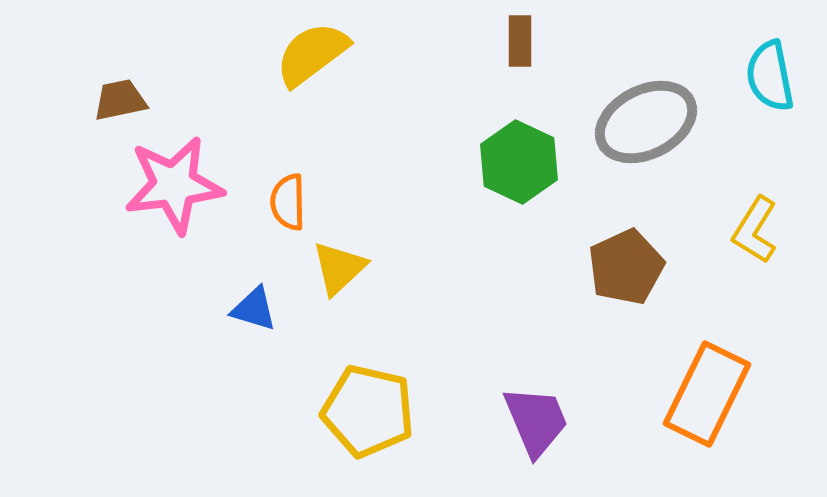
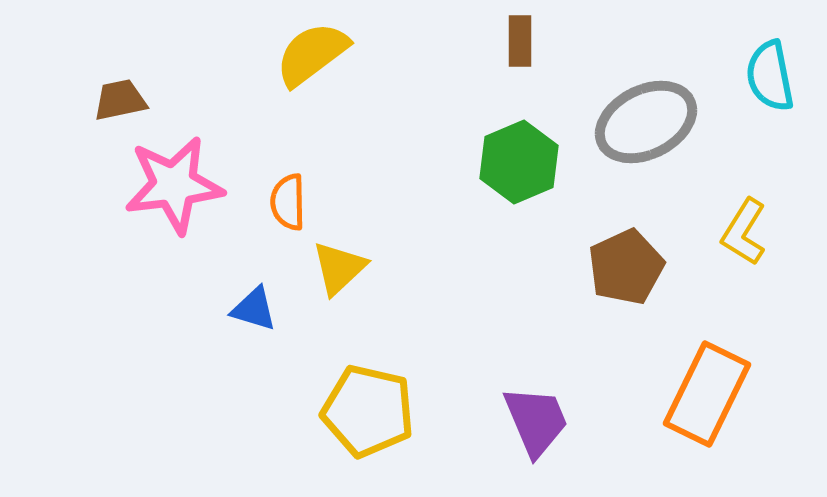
green hexagon: rotated 12 degrees clockwise
yellow L-shape: moved 11 px left, 2 px down
